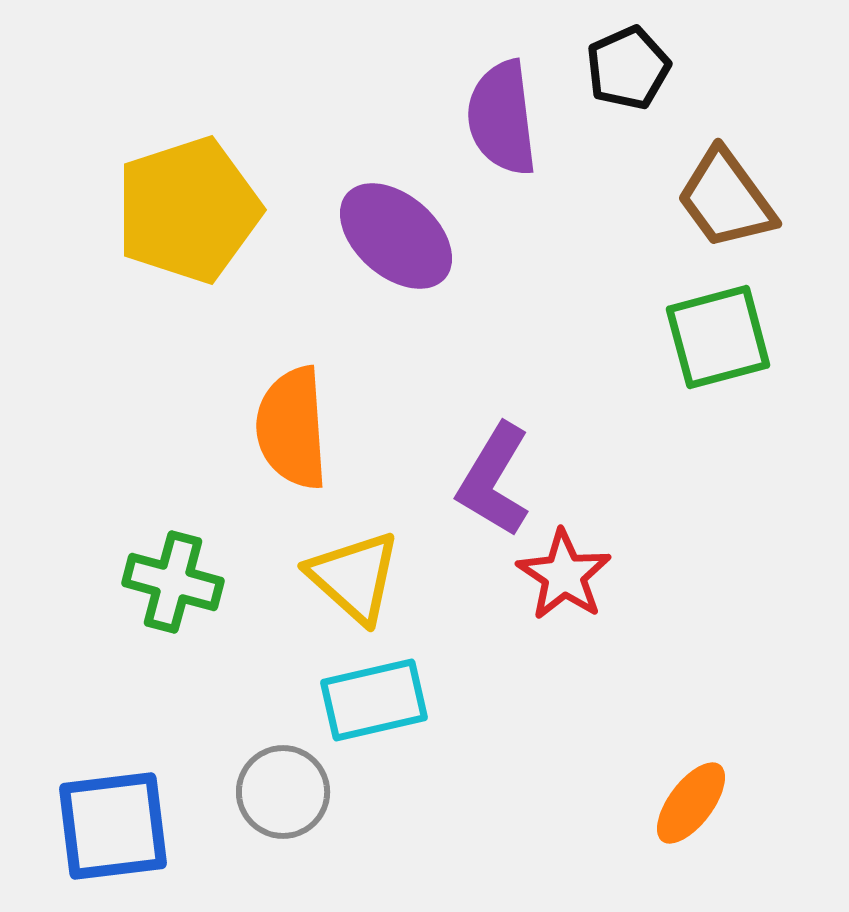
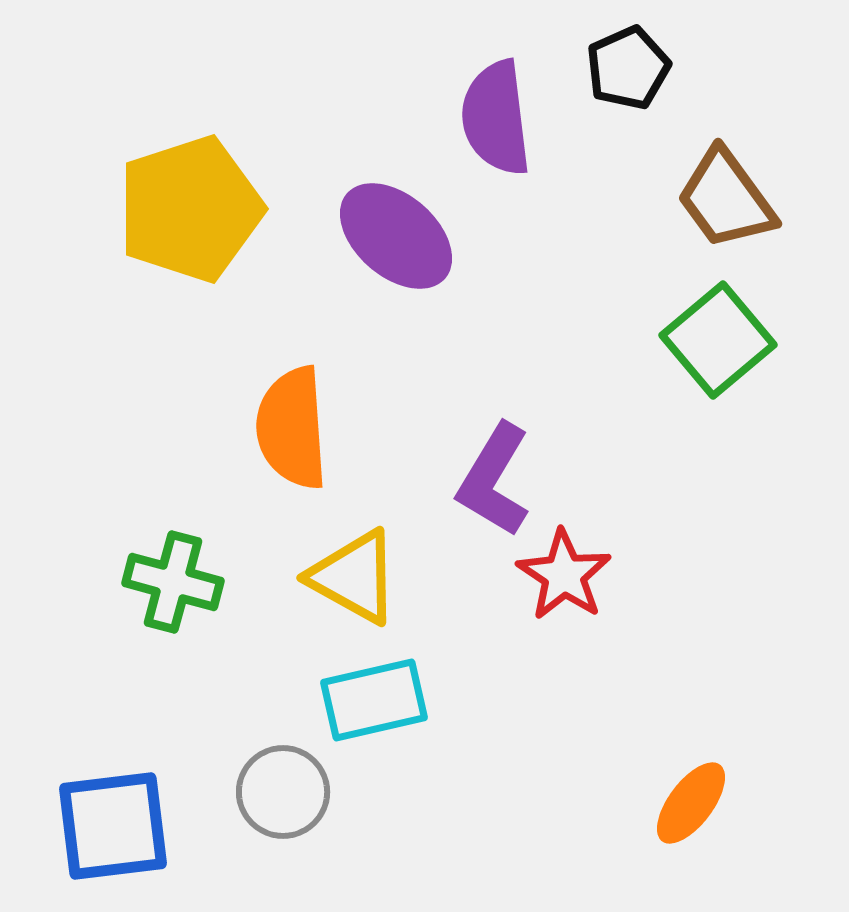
purple semicircle: moved 6 px left
yellow pentagon: moved 2 px right, 1 px up
green square: moved 3 px down; rotated 25 degrees counterclockwise
yellow triangle: rotated 13 degrees counterclockwise
